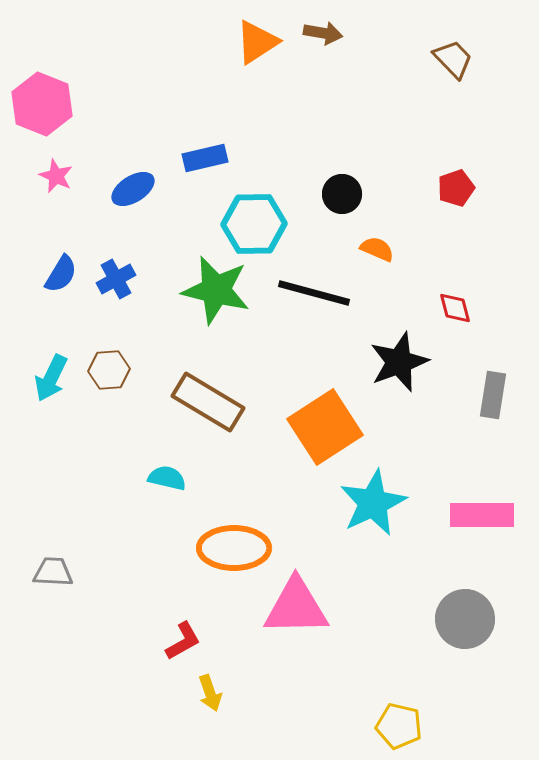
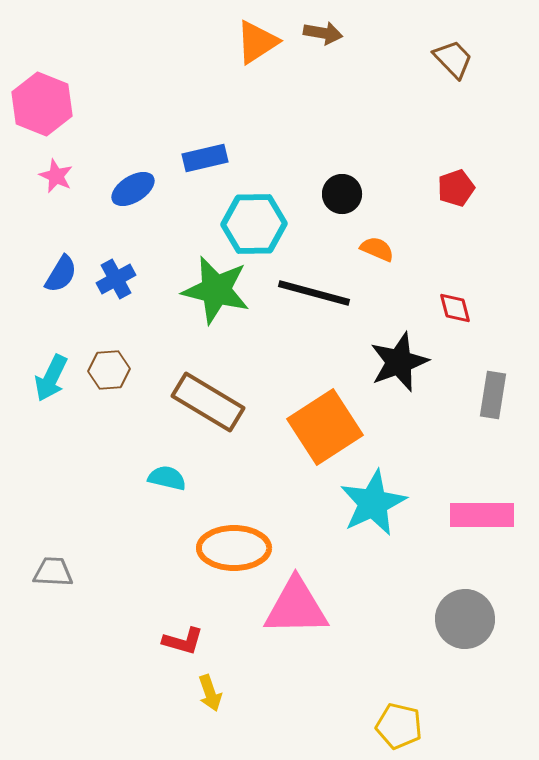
red L-shape: rotated 45 degrees clockwise
